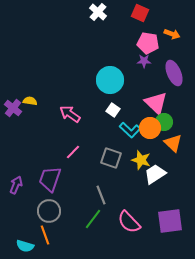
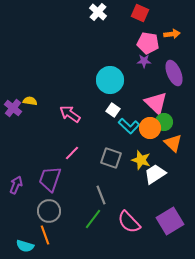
orange arrow: rotated 28 degrees counterclockwise
cyan L-shape: moved 1 px left, 4 px up
pink line: moved 1 px left, 1 px down
purple square: rotated 24 degrees counterclockwise
